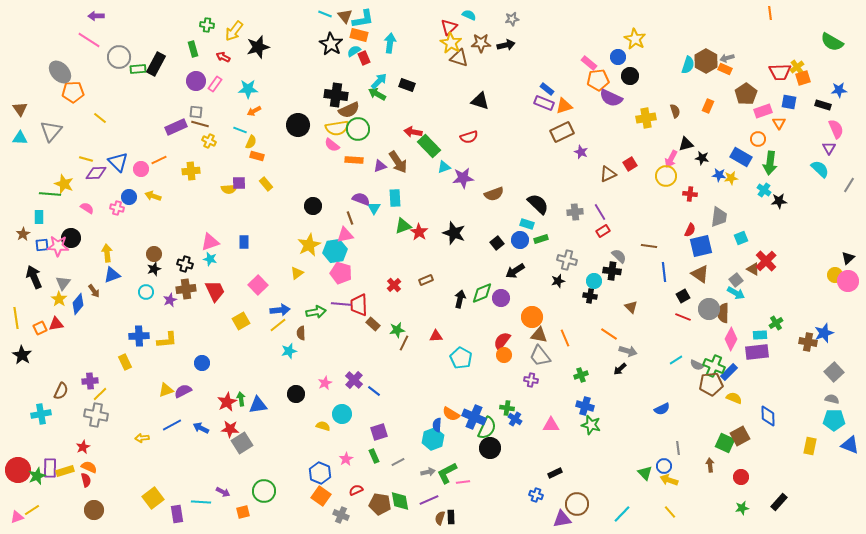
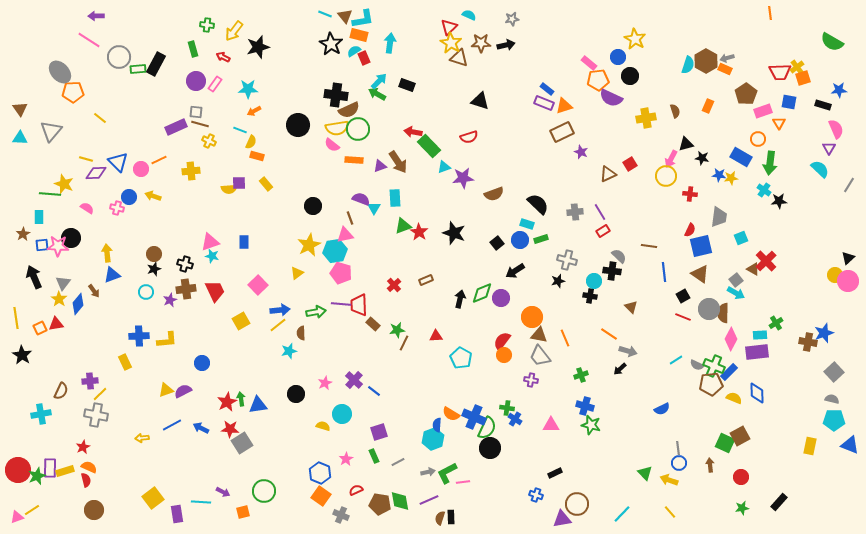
cyan star at (210, 259): moved 2 px right, 3 px up
blue diamond at (768, 416): moved 11 px left, 23 px up
blue circle at (664, 466): moved 15 px right, 3 px up
